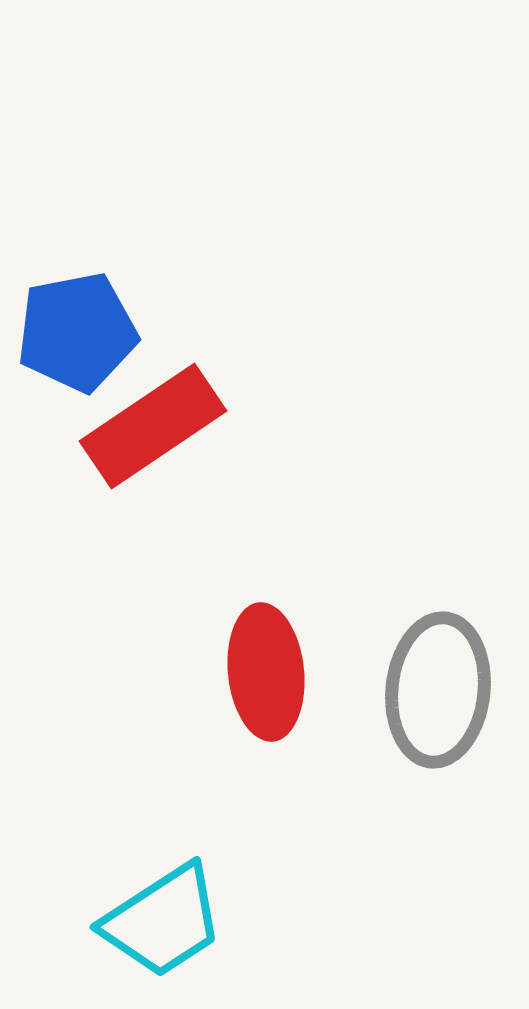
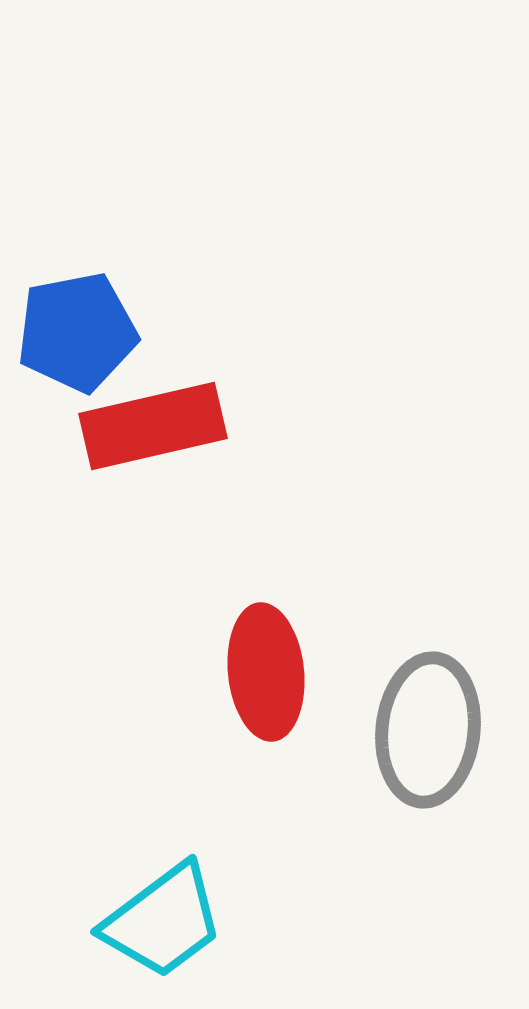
red rectangle: rotated 21 degrees clockwise
gray ellipse: moved 10 px left, 40 px down
cyan trapezoid: rotated 4 degrees counterclockwise
